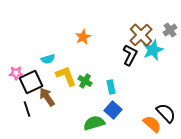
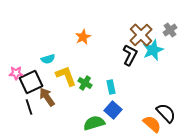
green cross: moved 2 px down
black line: moved 2 px right, 2 px up
